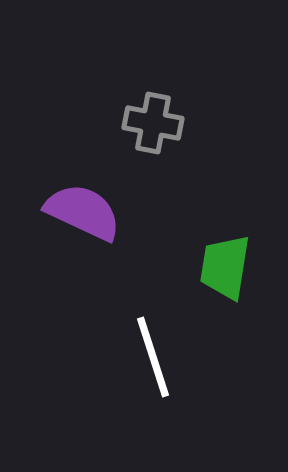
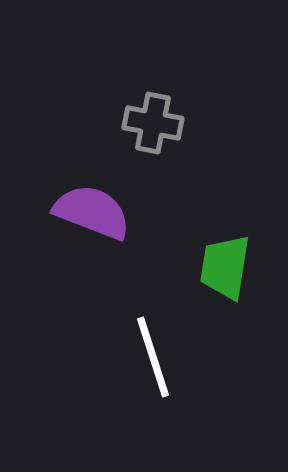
purple semicircle: moved 9 px right; rotated 4 degrees counterclockwise
